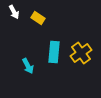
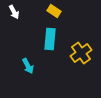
yellow rectangle: moved 16 px right, 7 px up
cyan rectangle: moved 4 px left, 13 px up
